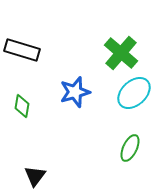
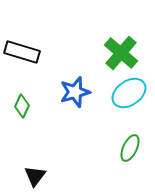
black rectangle: moved 2 px down
cyan ellipse: moved 5 px left; rotated 8 degrees clockwise
green diamond: rotated 15 degrees clockwise
